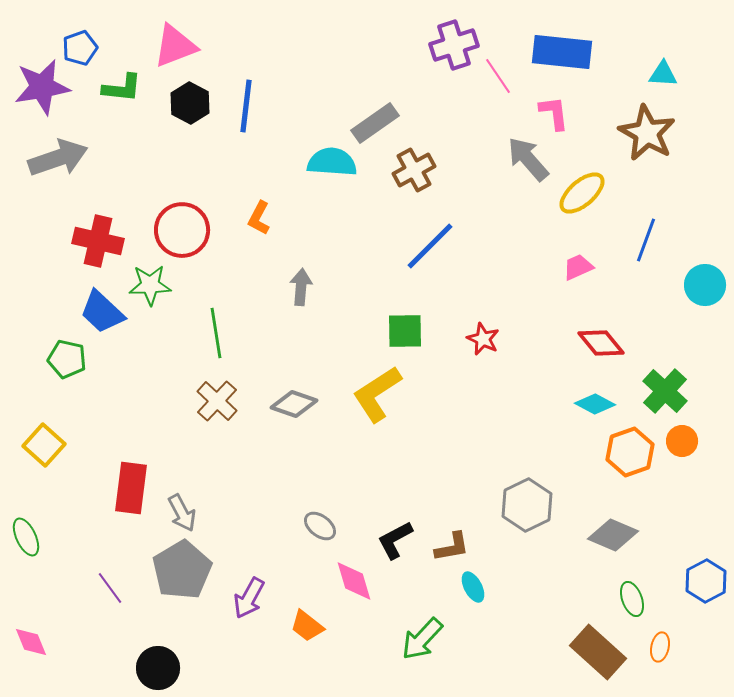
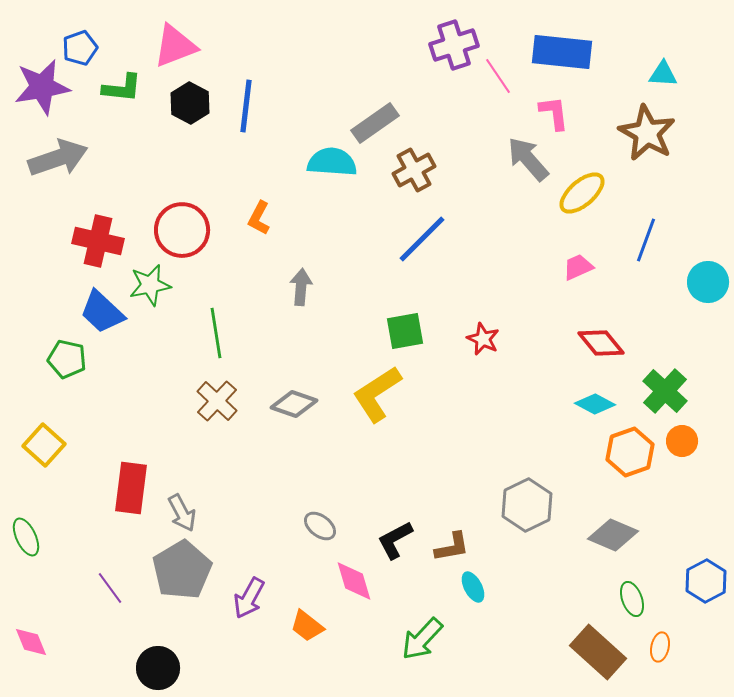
blue line at (430, 246): moved 8 px left, 7 px up
green star at (150, 285): rotated 9 degrees counterclockwise
cyan circle at (705, 285): moved 3 px right, 3 px up
green square at (405, 331): rotated 9 degrees counterclockwise
